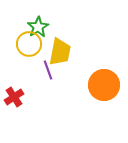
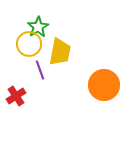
purple line: moved 8 px left
red cross: moved 2 px right, 1 px up
